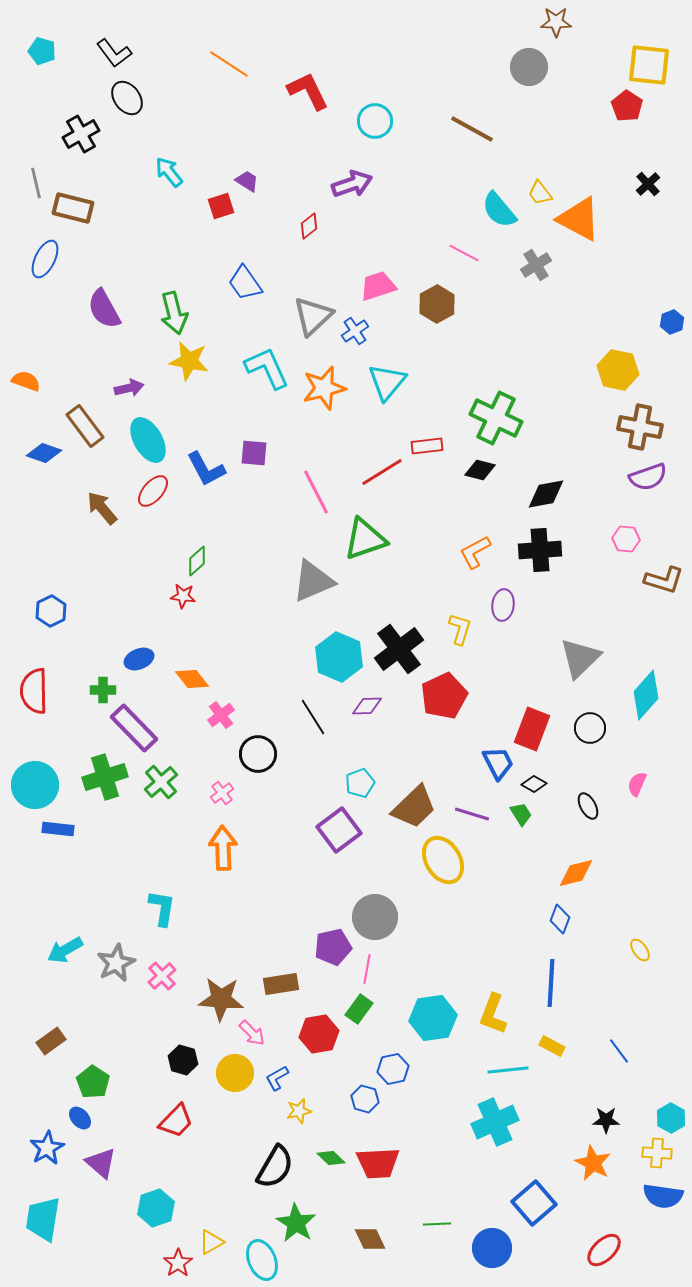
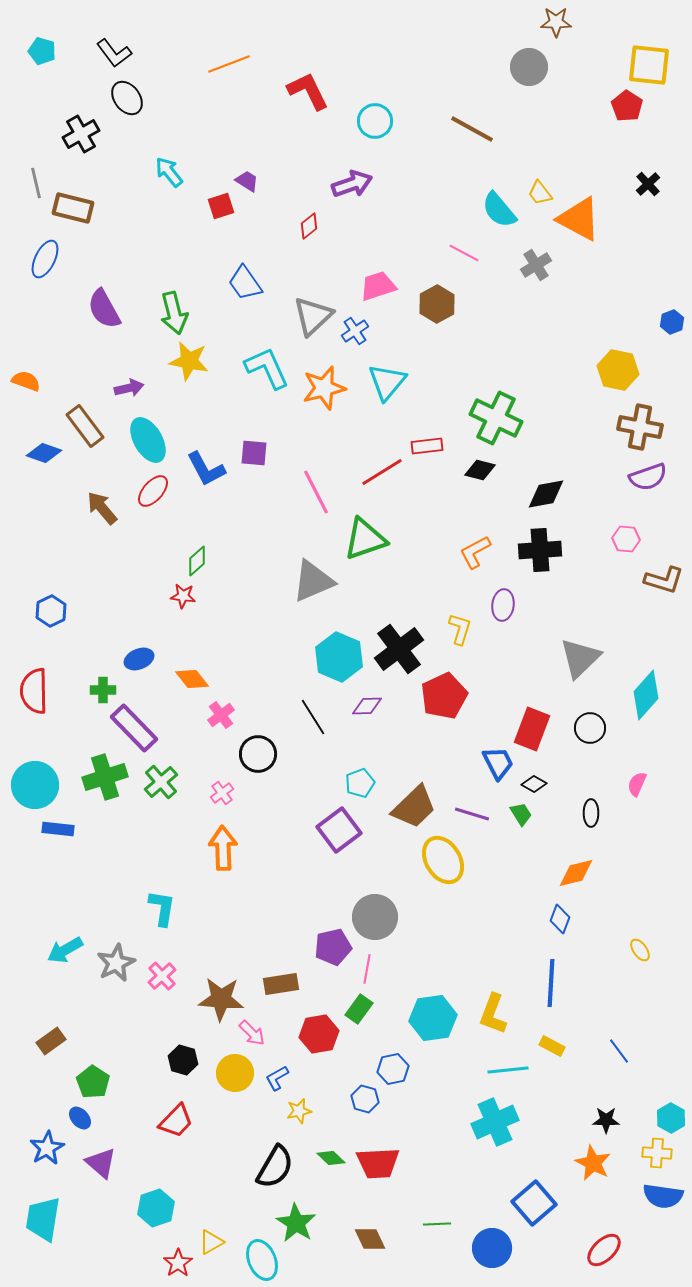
orange line at (229, 64): rotated 54 degrees counterclockwise
black ellipse at (588, 806): moved 3 px right, 7 px down; rotated 28 degrees clockwise
